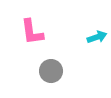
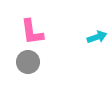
gray circle: moved 23 px left, 9 px up
